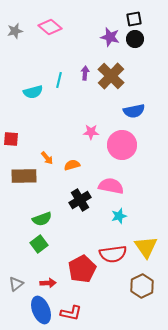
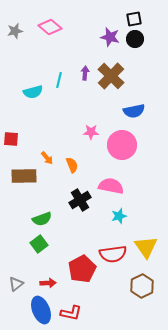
orange semicircle: rotated 84 degrees clockwise
